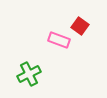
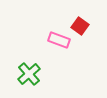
green cross: rotated 15 degrees counterclockwise
